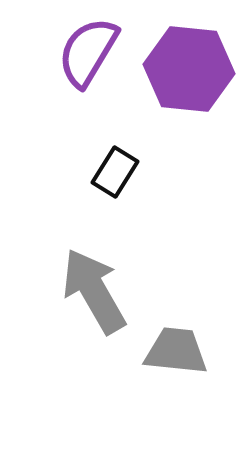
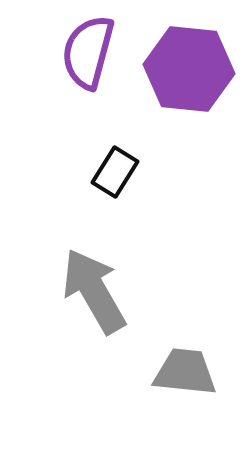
purple semicircle: rotated 16 degrees counterclockwise
gray trapezoid: moved 9 px right, 21 px down
